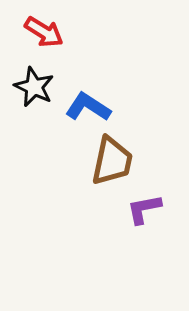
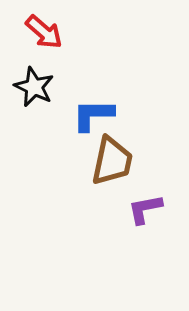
red arrow: rotated 9 degrees clockwise
blue L-shape: moved 5 px right, 8 px down; rotated 33 degrees counterclockwise
purple L-shape: moved 1 px right
